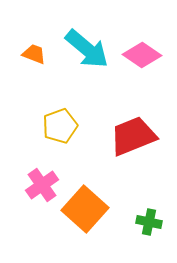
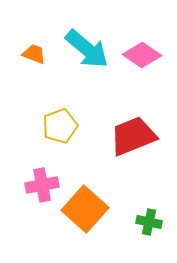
pink cross: rotated 24 degrees clockwise
